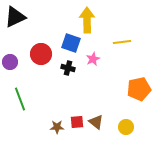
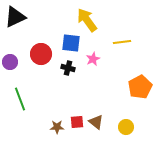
yellow arrow: rotated 35 degrees counterclockwise
blue square: rotated 12 degrees counterclockwise
orange pentagon: moved 1 px right, 2 px up; rotated 15 degrees counterclockwise
